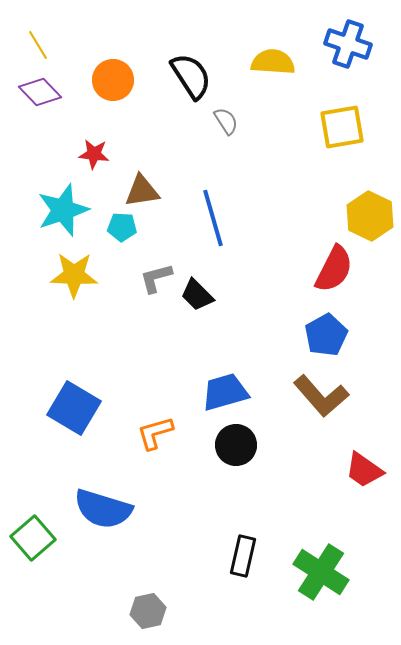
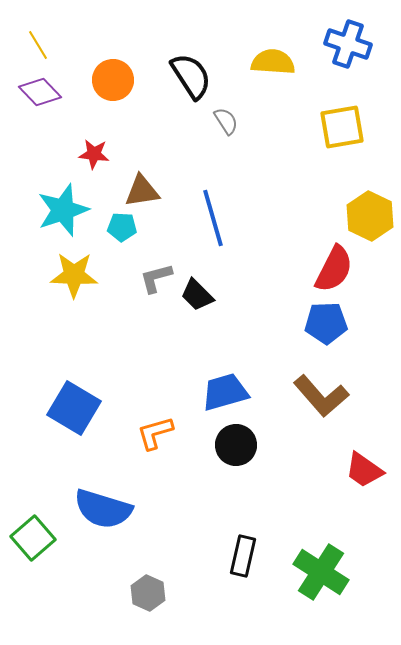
blue pentagon: moved 12 px up; rotated 27 degrees clockwise
gray hexagon: moved 18 px up; rotated 24 degrees counterclockwise
